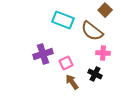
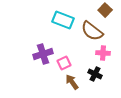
pink square: moved 2 px left
